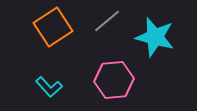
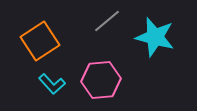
orange square: moved 13 px left, 14 px down
pink hexagon: moved 13 px left
cyan L-shape: moved 3 px right, 3 px up
